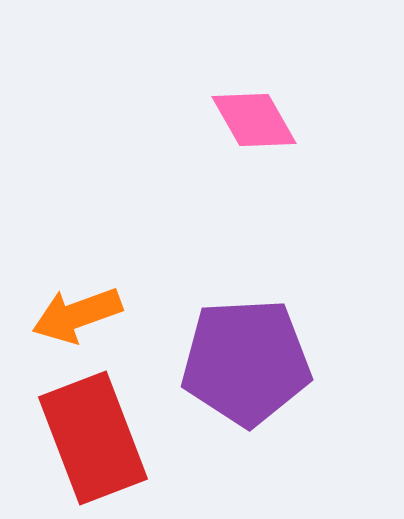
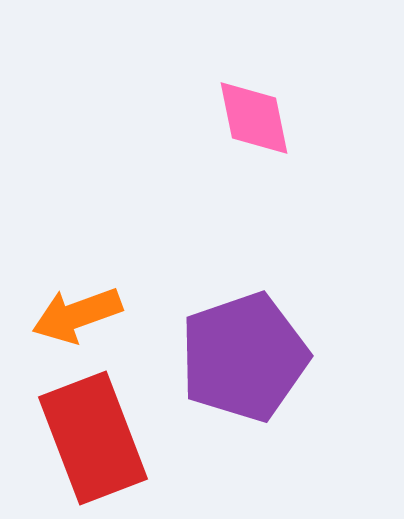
pink diamond: moved 2 px up; rotated 18 degrees clockwise
purple pentagon: moved 2 px left, 5 px up; rotated 16 degrees counterclockwise
